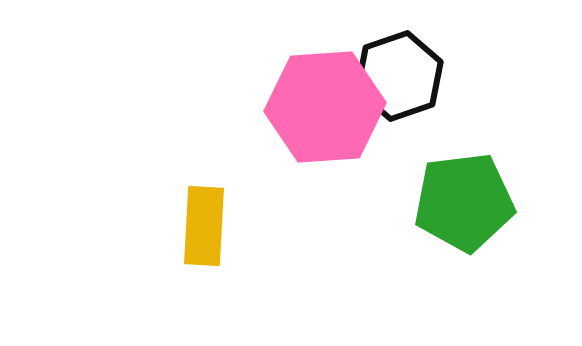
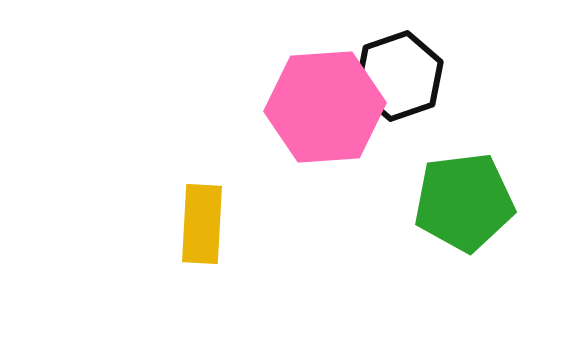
yellow rectangle: moved 2 px left, 2 px up
